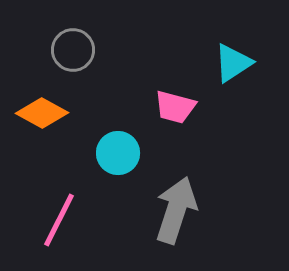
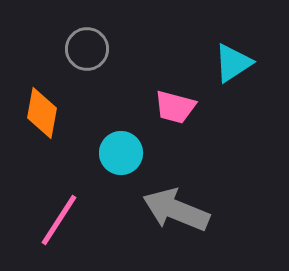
gray circle: moved 14 px right, 1 px up
orange diamond: rotated 72 degrees clockwise
cyan circle: moved 3 px right
gray arrow: rotated 86 degrees counterclockwise
pink line: rotated 6 degrees clockwise
